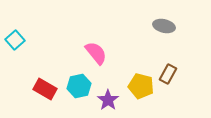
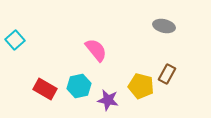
pink semicircle: moved 3 px up
brown rectangle: moved 1 px left
purple star: rotated 25 degrees counterclockwise
